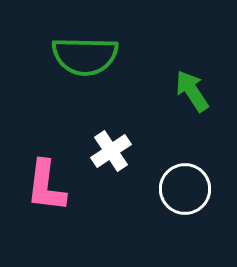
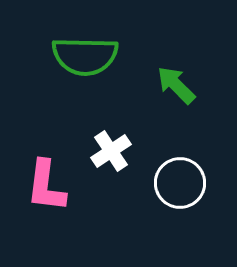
green arrow: moved 16 px left, 6 px up; rotated 12 degrees counterclockwise
white circle: moved 5 px left, 6 px up
